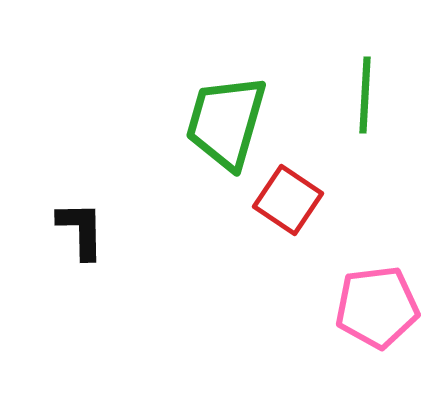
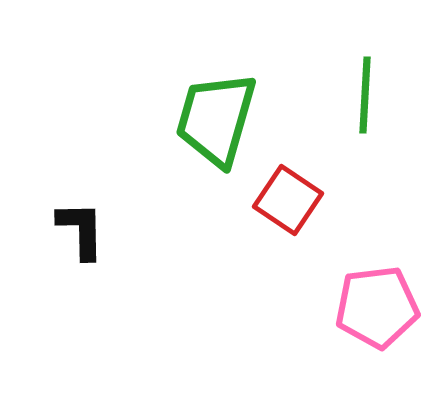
green trapezoid: moved 10 px left, 3 px up
